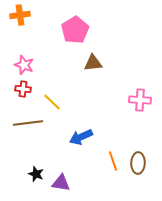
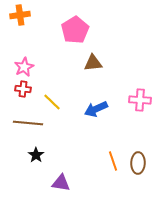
pink star: moved 2 px down; rotated 24 degrees clockwise
brown line: rotated 12 degrees clockwise
blue arrow: moved 15 px right, 28 px up
black star: moved 19 px up; rotated 14 degrees clockwise
